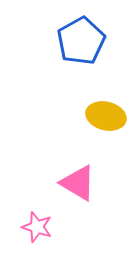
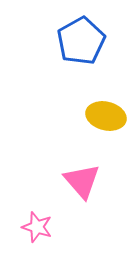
pink triangle: moved 4 px right, 2 px up; rotated 18 degrees clockwise
